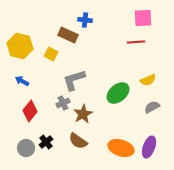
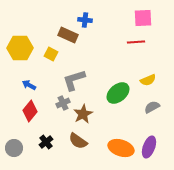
yellow hexagon: moved 2 px down; rotated 15 degrees counterclockwise
blue arrow: moved 7 px right, 4 px down
gray circle: moved 12 px left
